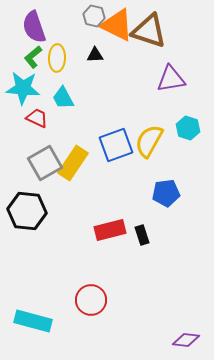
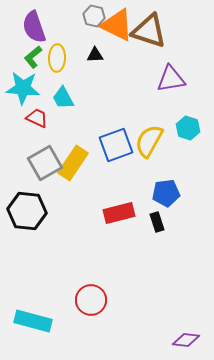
red rectangle: moved 9 px right, 17 px up
black rectangle: moved 15 px right, 13 px up
